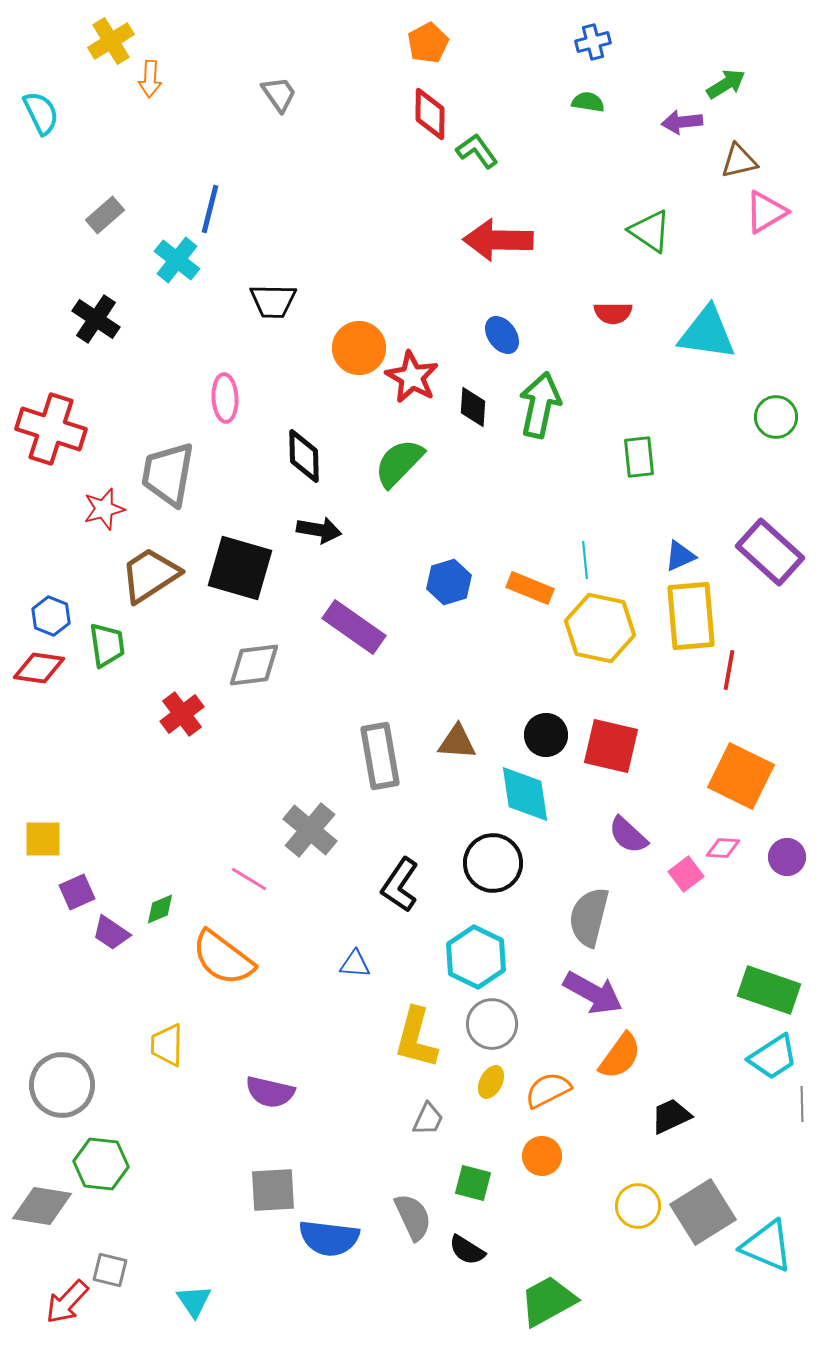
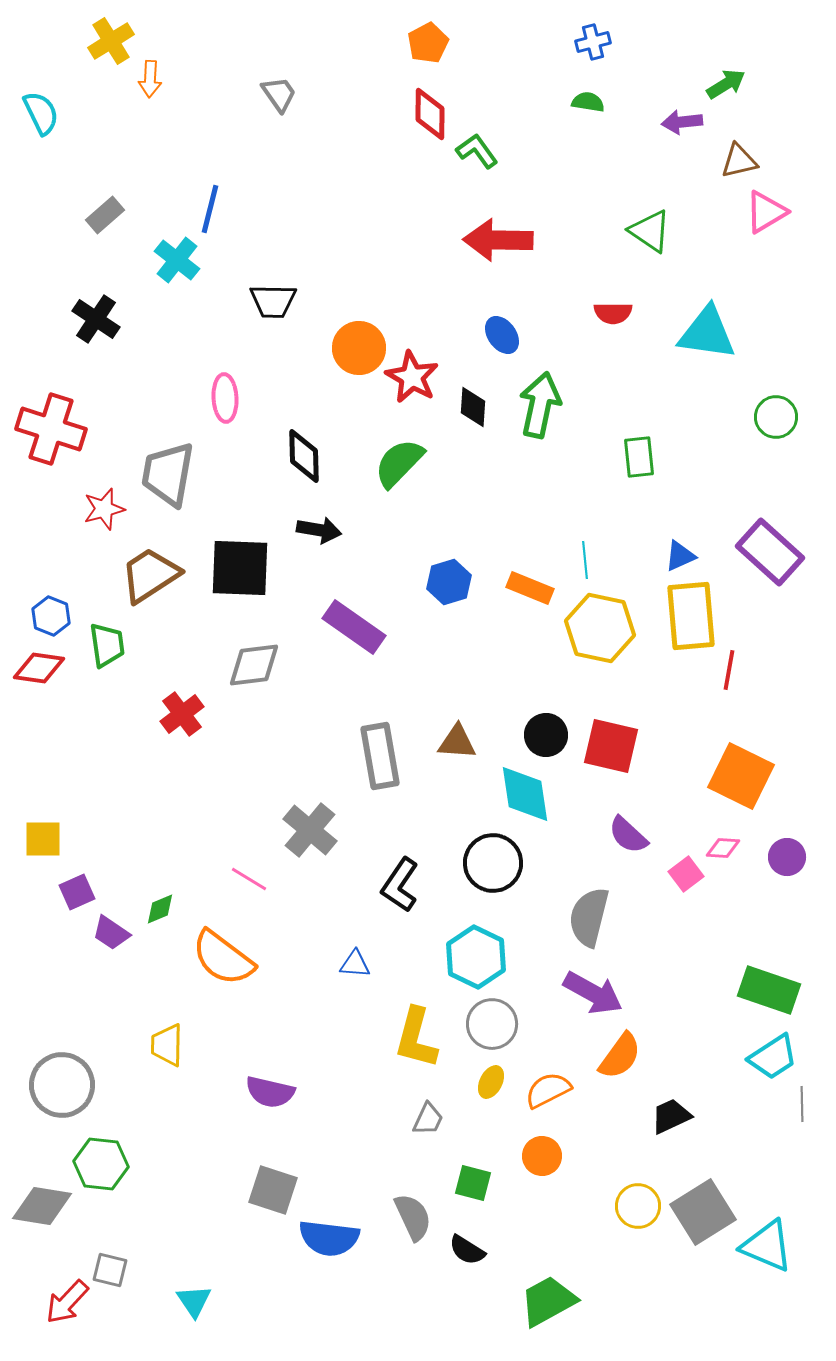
black square at (240, 568): rotated 14 degrees counterclockwise
gray square at (273, 1190): rotated 21 degrees clockwise
